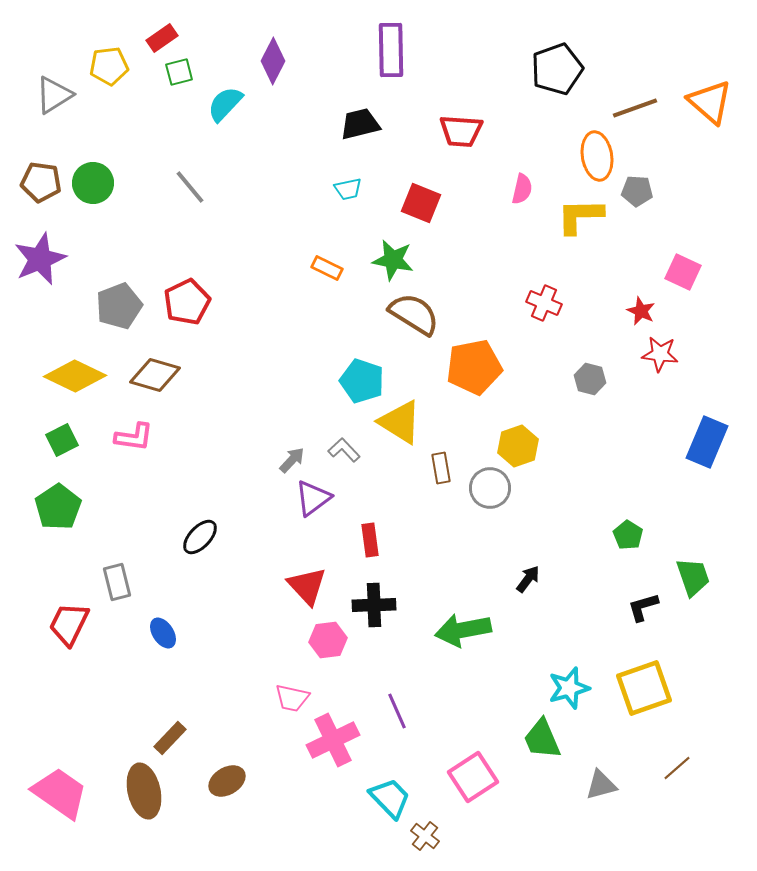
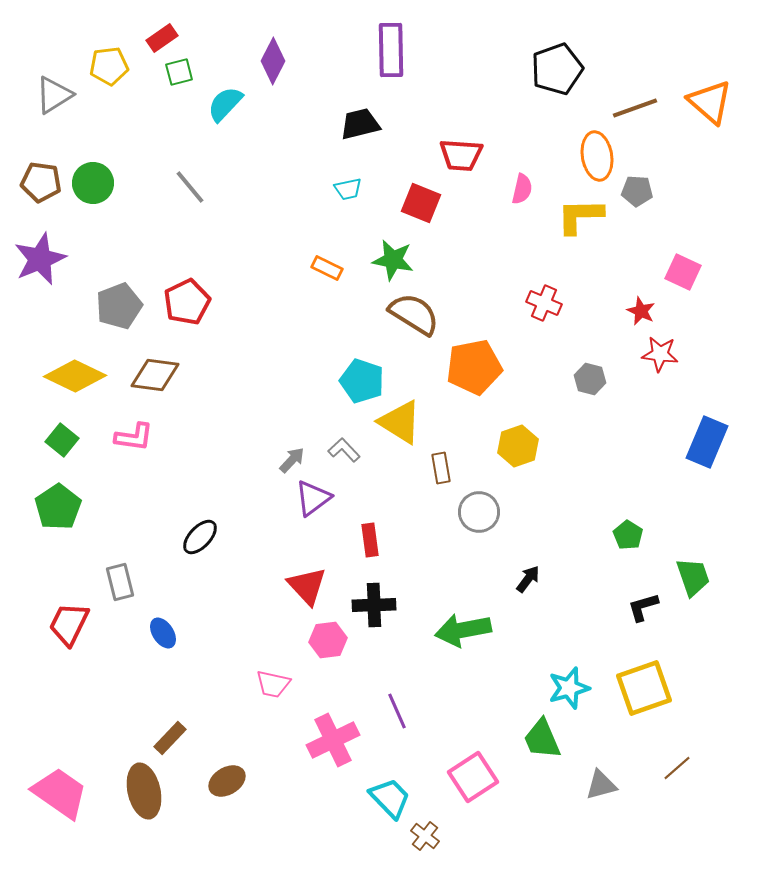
red trapezoid at (461, 131): moved 24 px down
brown diamond at (155, 375): rotated 9 degrees counterclockwise
green square at (62, 440): rotated 24 degrees counterclockwise
gray circle at (490, 488): moved 11 px left, 24 px down
gray rectangle at (117, 582): moved 3 px right
pink trapezoid at (292, 698): moved 19 px left, 14 px up
